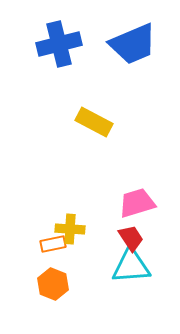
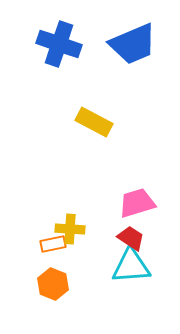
blue cross: rotated 33 degrees clockwise
red trapezoid: rotated 24 degrees counterclockwise
